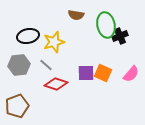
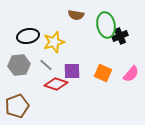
purple square: moved 14 px left, 2 px up
